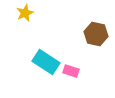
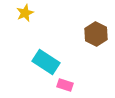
brown hexagon: rotated 15 degrees clockwise
pink rectangle: moved 6 px left, 14 px down
